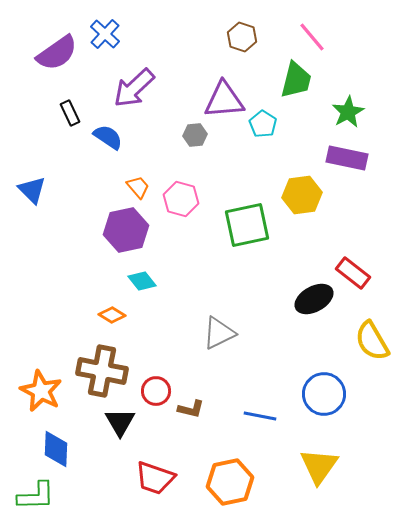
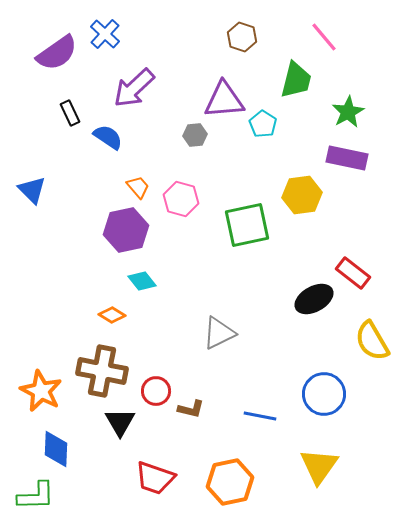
pink line: moved 12 px right
